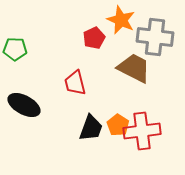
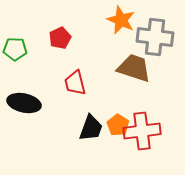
red pentagon: moved 34 px left
brown trapezoid: rotated 9 degrees counterclockwise
black ellipse: moved 2 px up; rotated 16 degrees counterclockwise
